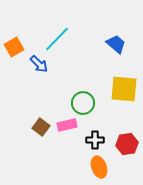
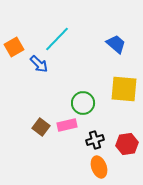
black cross: rotated 18 degrees counterclockwise
